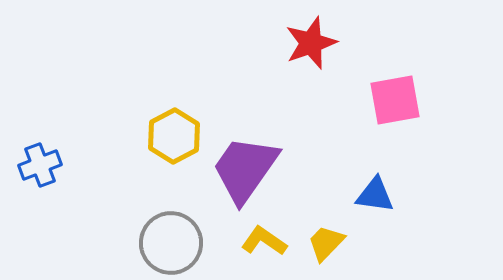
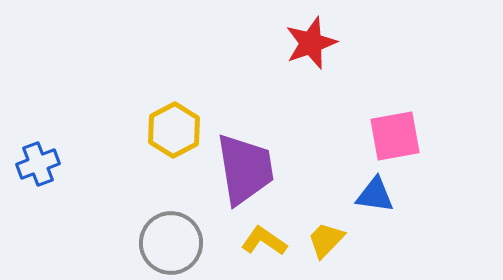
pink square: moved 36 px down
yellow hexagon: moved 6 px up
blue cross: moved 2 px left, 1 px up
purple trapezoid: rotated 136 degrees clockwise
yellow trapezoid: moved 3 px up
